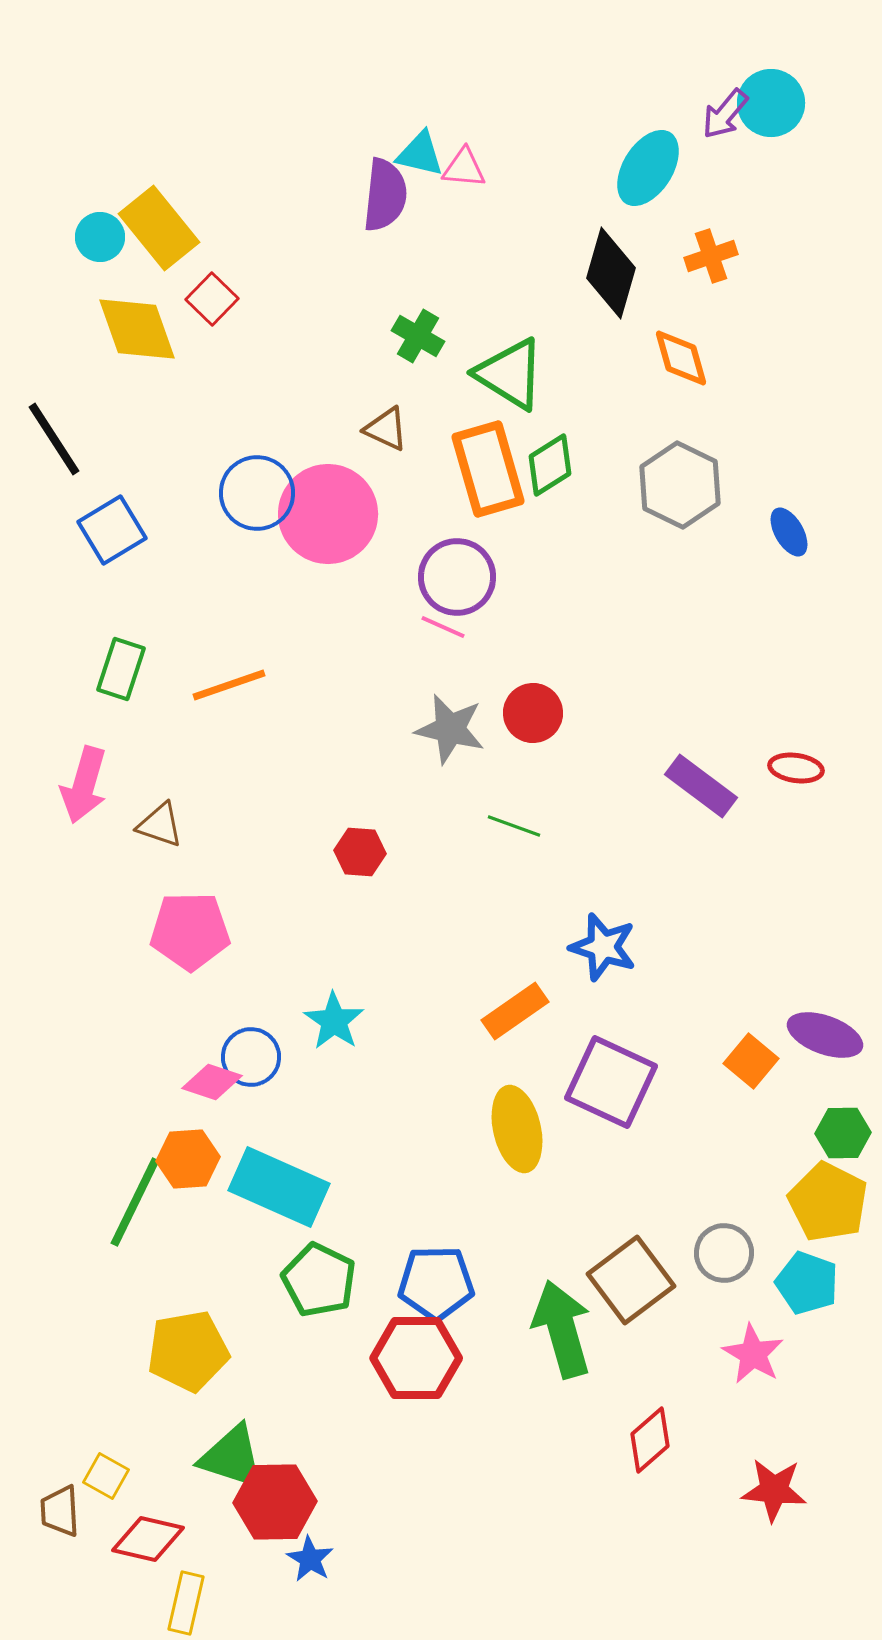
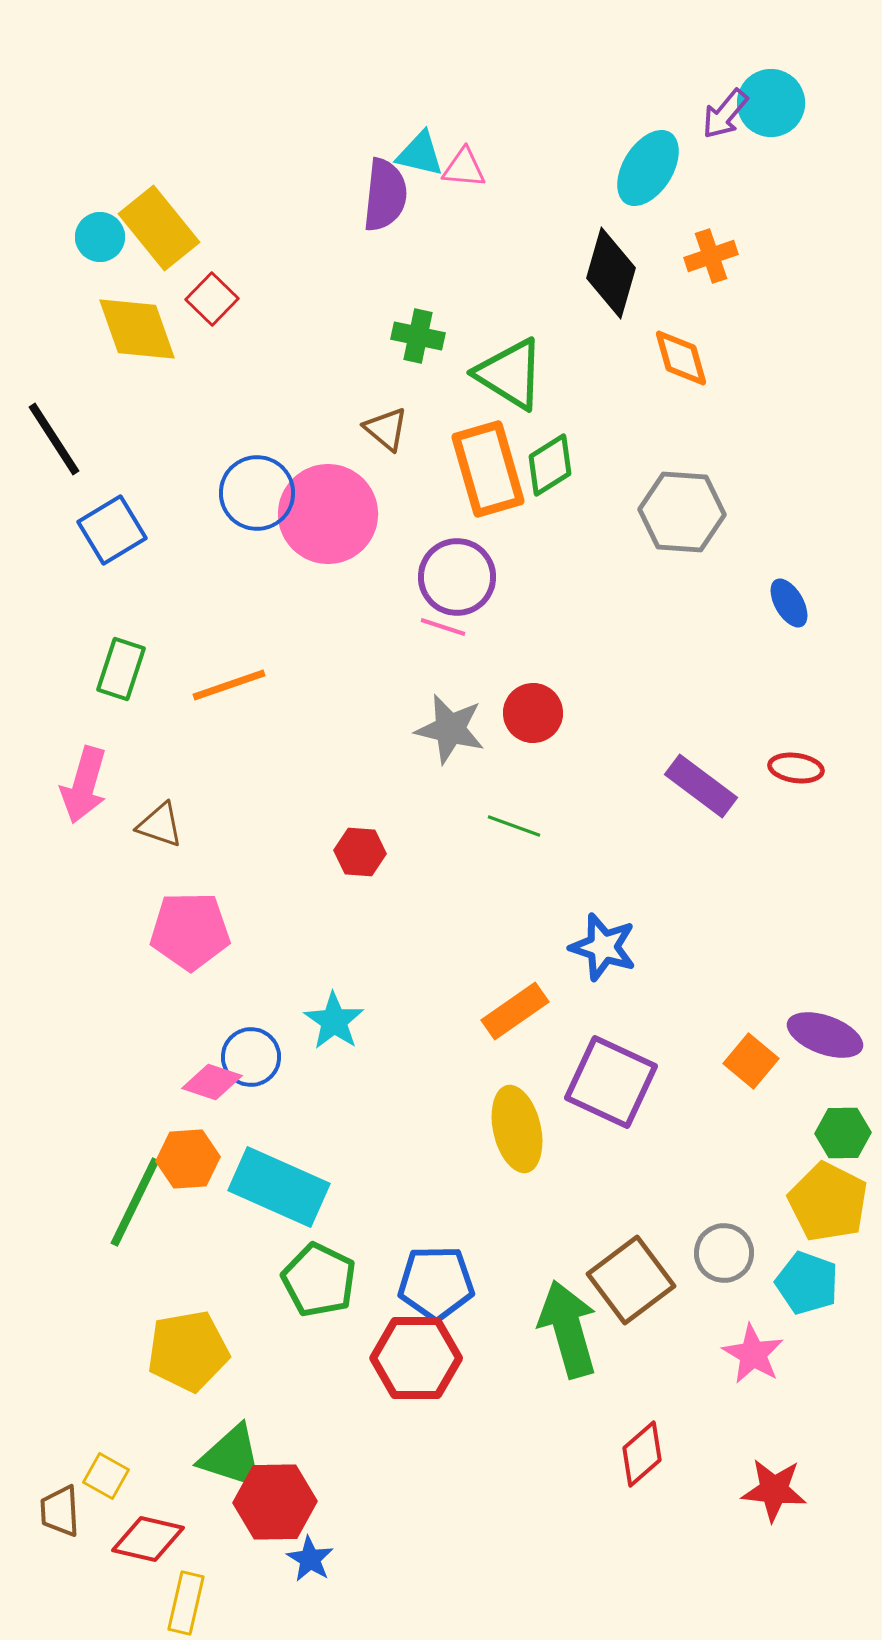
green cross at (418, 336): rotated 18 degrees counterclockwise
brown triangle at (386, 429): rotated 15 degrees clockwise
gray hexagon at (680, 485): moved 2 px right, 27 px down; rotated 22 degrees counterclockwise
blue ellipse at (789, 532): moved 71 px down
pink line at (443, 627): rotated 6 degrees counterclockwise
green arrow at (562, 1329): moved 6 px right
red diamond at (650, 1440): moved 8 px left, 14 px down
